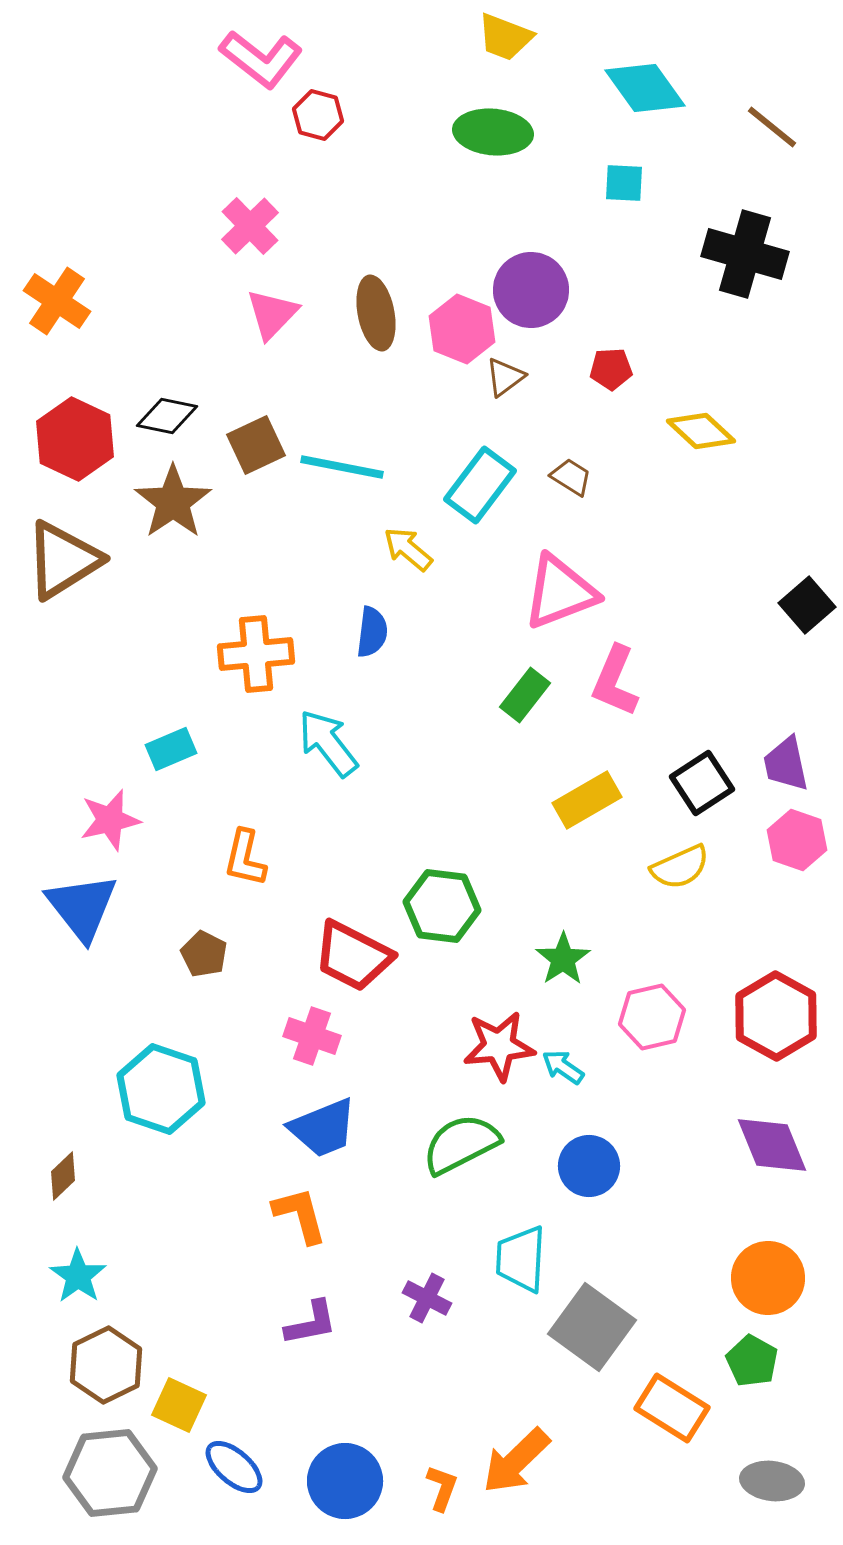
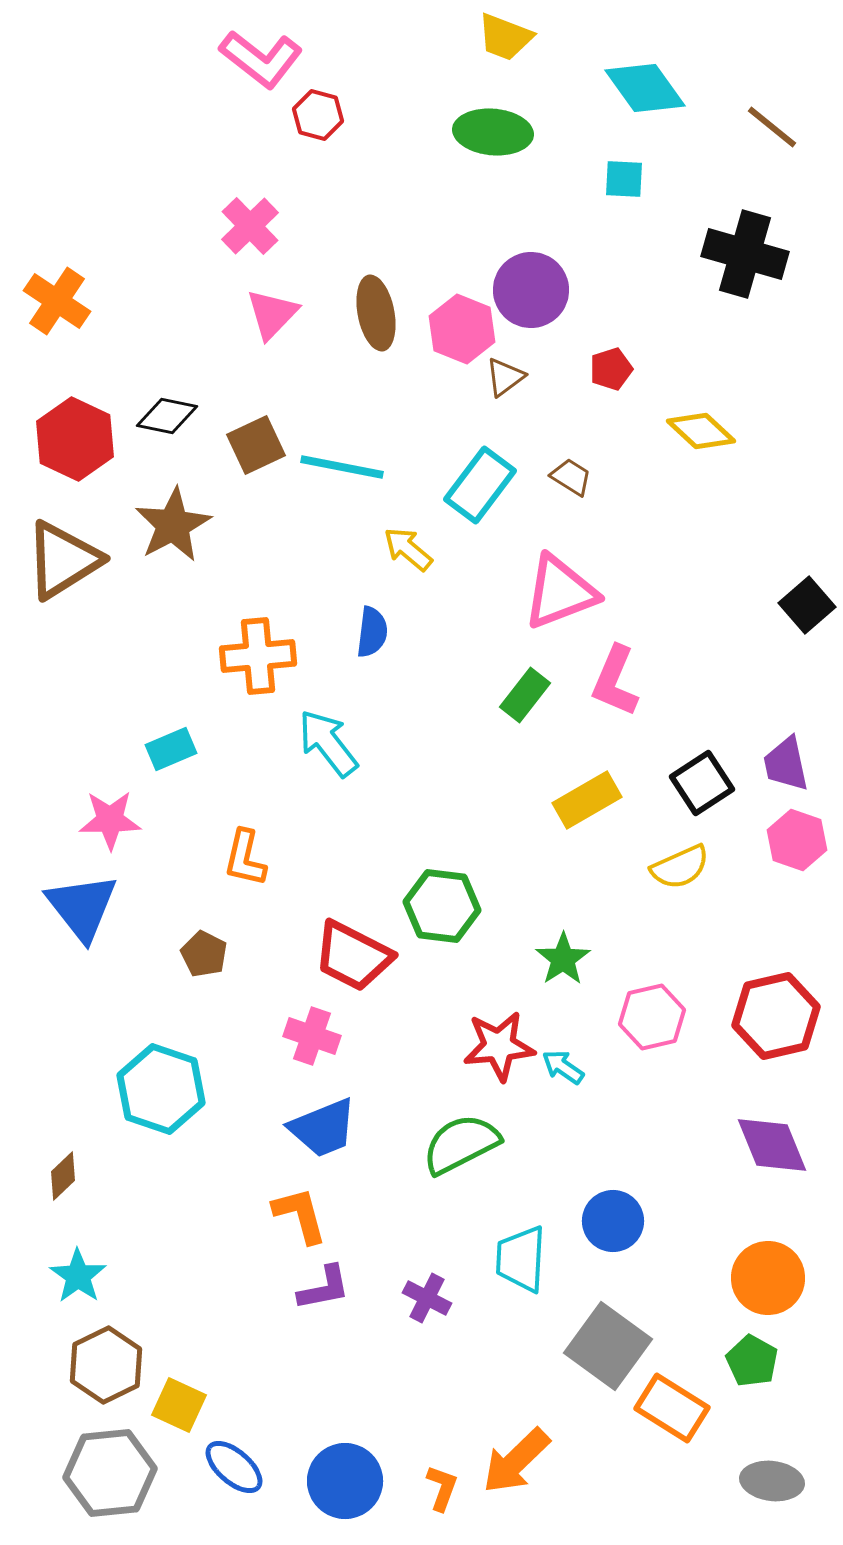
cyan square at (624, 183): moved 4 px up
red pentagon at (611, 369): rotated 15 degrees counterclockwise
brown star at (173, 502): moved 23 px down; rotated 6 degrees clockwise
orange cross at (256, 654): moved 2 px right, 2 px down
pink star at (110, 820): rotated 12 degrees clockwise
red hexagon at (776, 1016): rotated 18 degrees clockwise
blue circle at (589, 1166): moved 24 px right, 55 px down
purple L-shape at (311, 1323): moved 13 px right, 35 px up
gray square at (592, 1327): moved 16 px right, 19 px down
